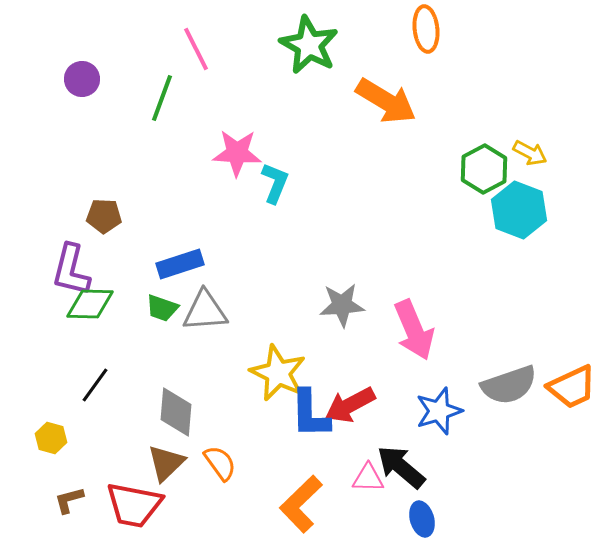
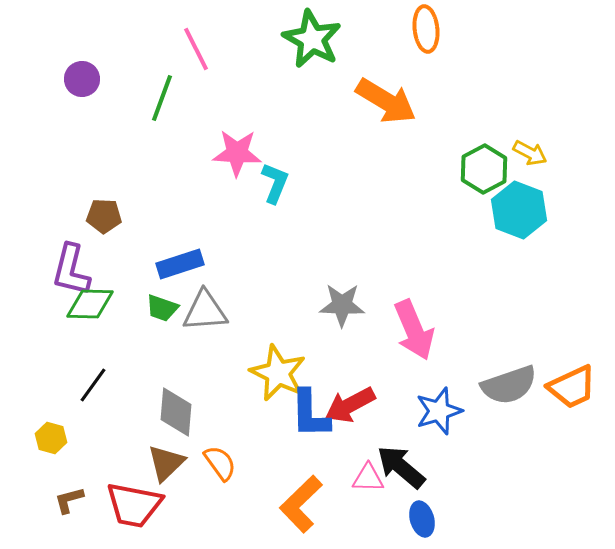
green star: moved 3 px right, 6 px up
gray star: rotated 6 degrees clockwise
black line: moved 2 px left
